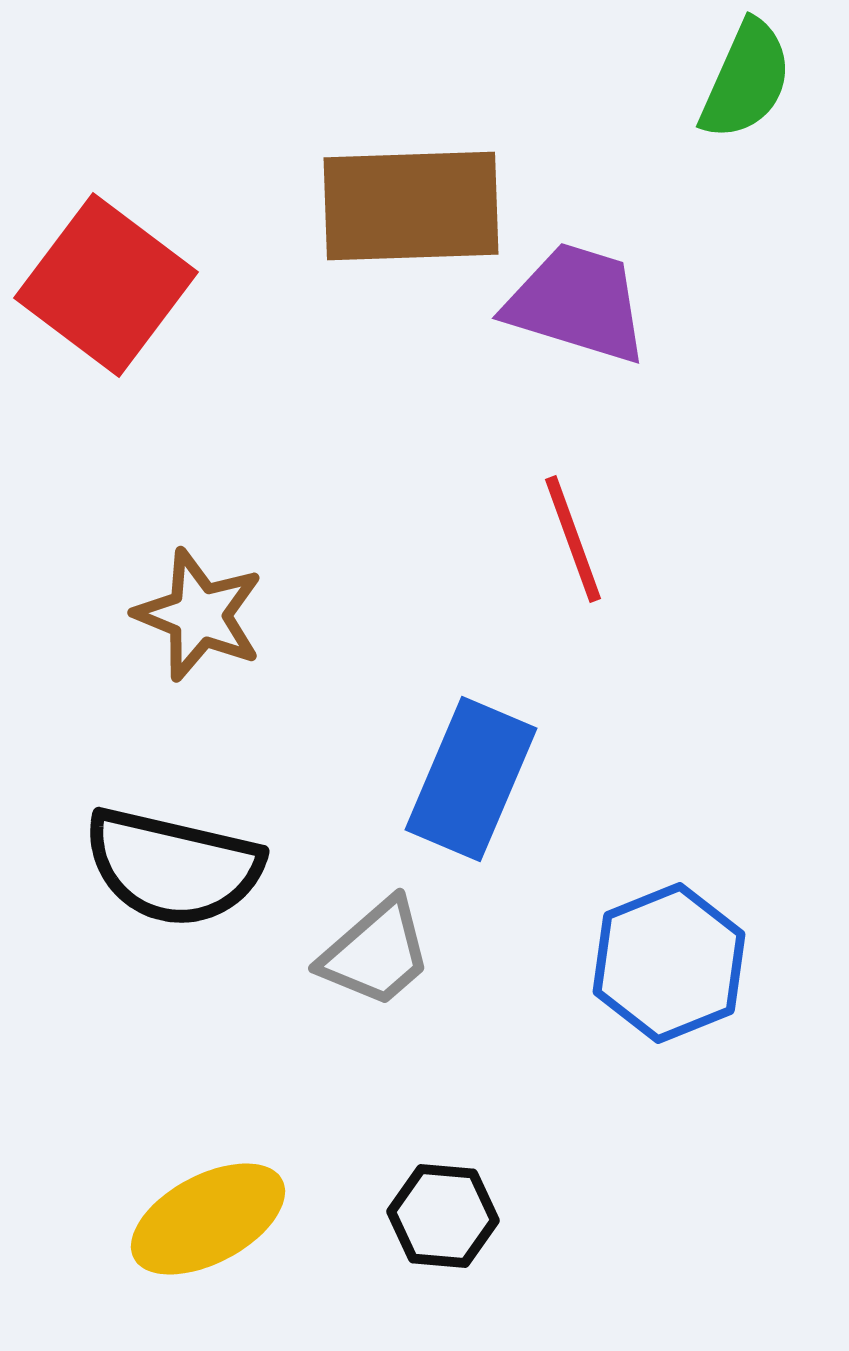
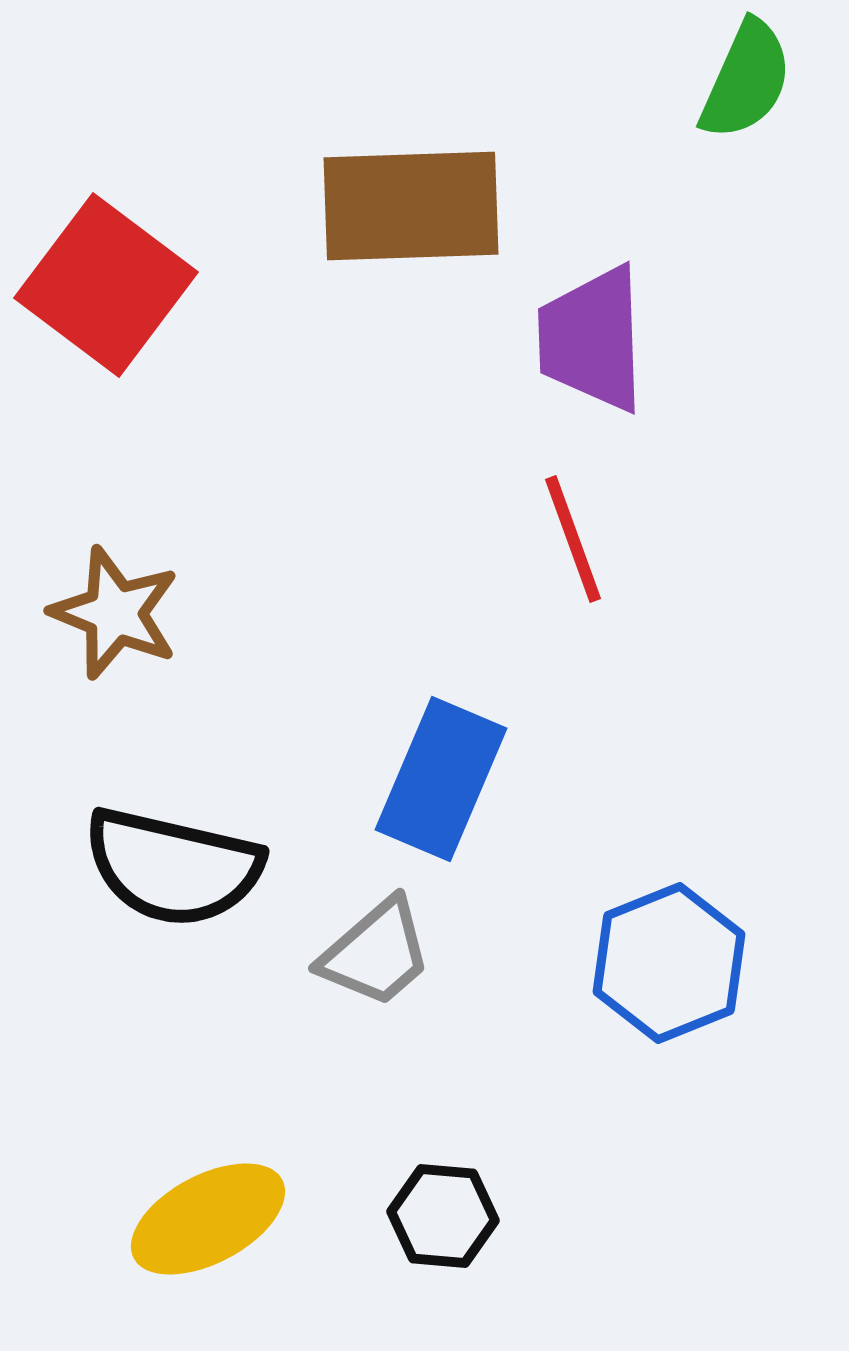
purple trapezoid: moved 15 px right, 36 px down; rotated 109 degrees counterclockwise
brown star: moved 84 px left, 2 px up
blue rectangle: moved 30 px left
